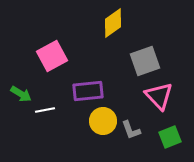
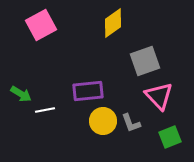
pink square: moved 11 px left, 31 px up
gray L-shape: moved 7 px up
